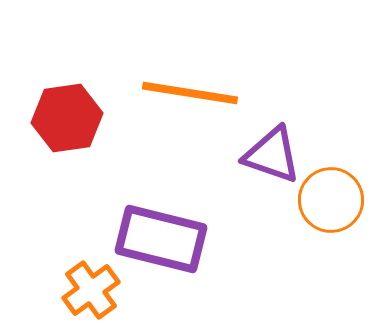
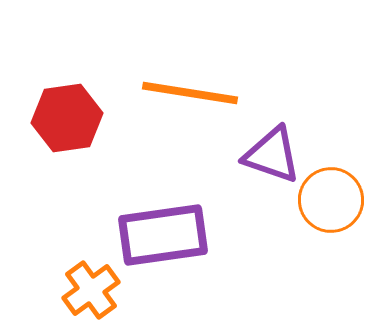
purple rectangle: moved 2 px right, 4 px up; rotated 22 degrees counterclockwise
